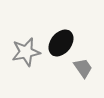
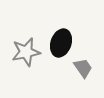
black ellipse: rotated 20 degrees counterclockwise
